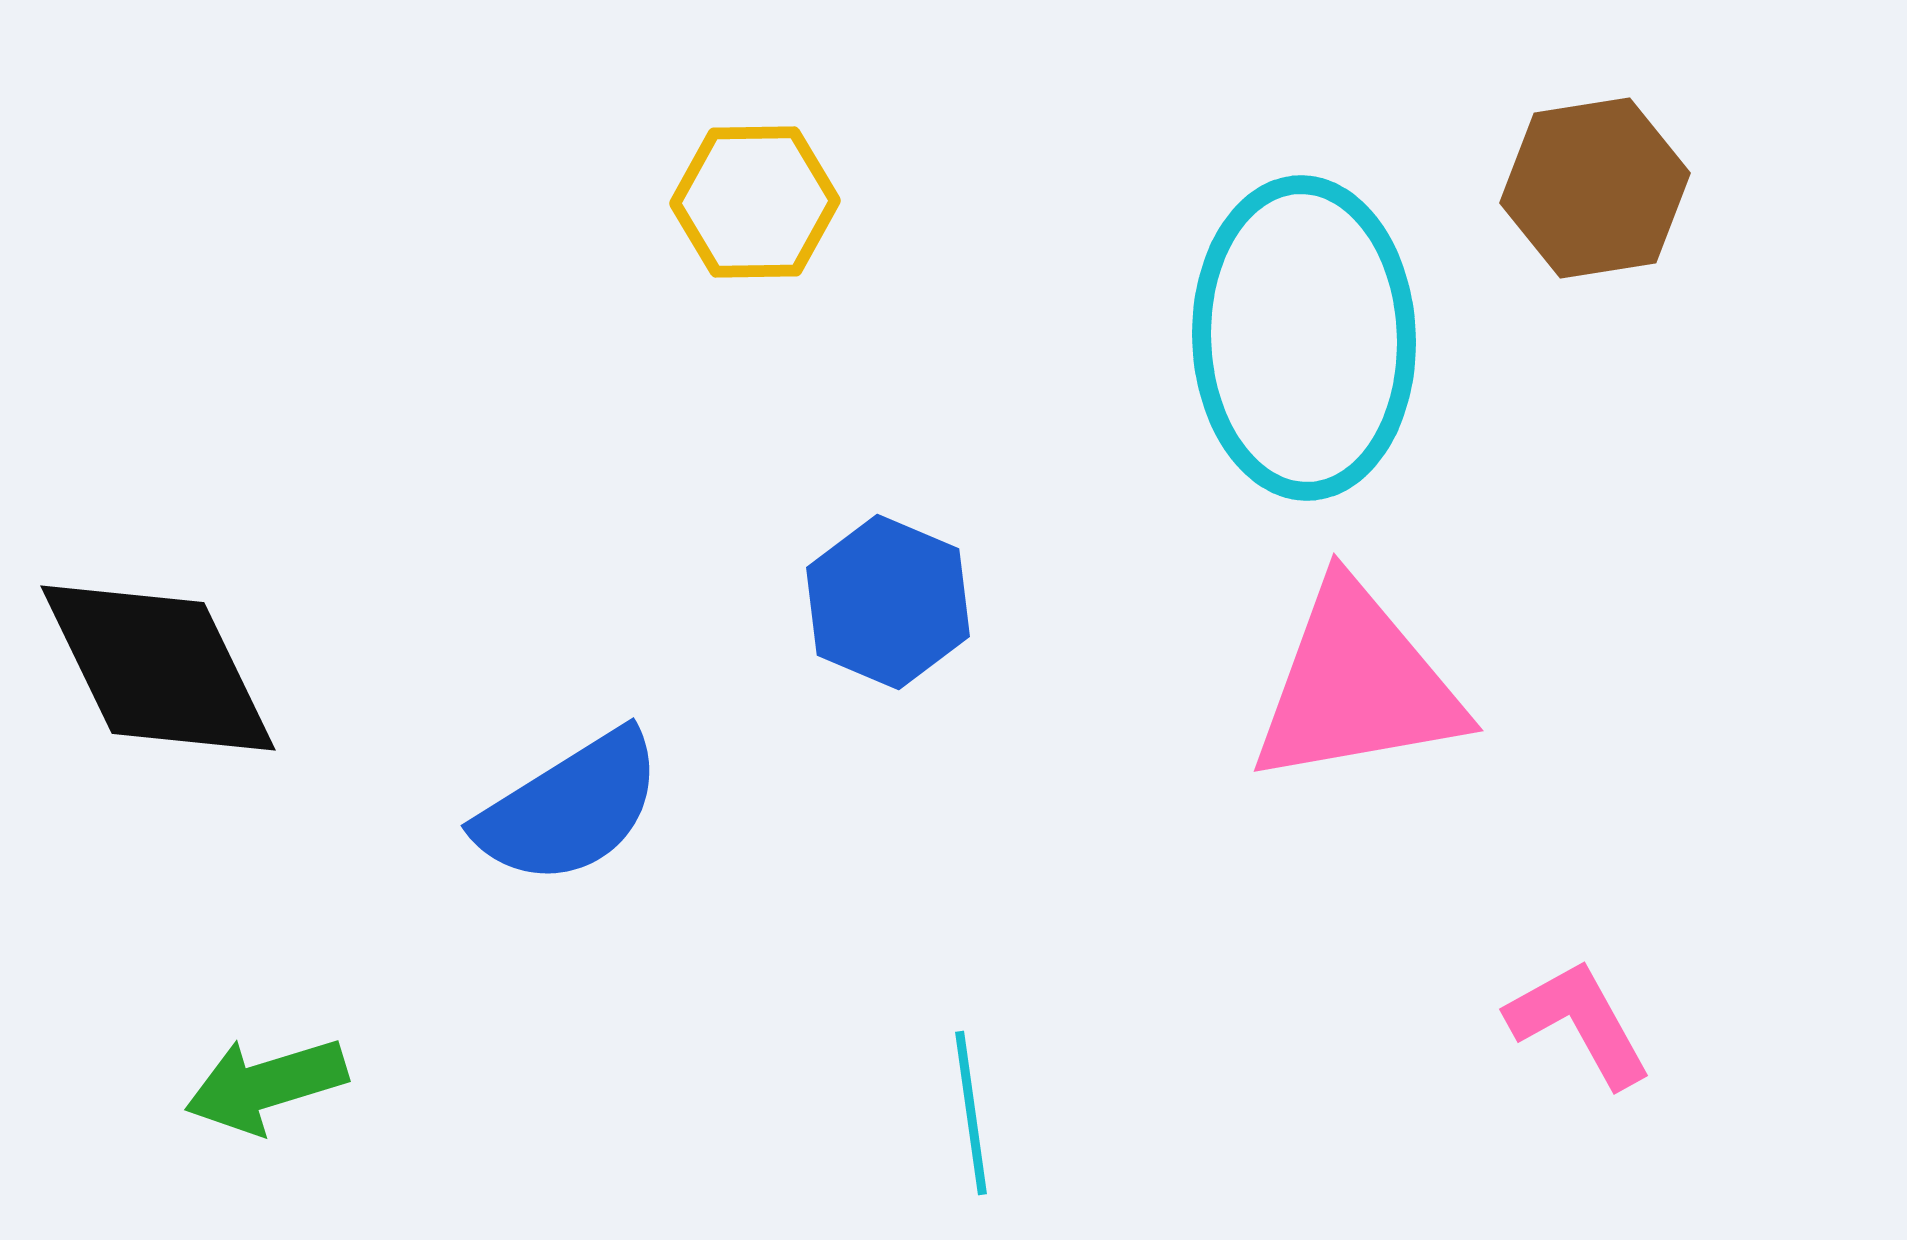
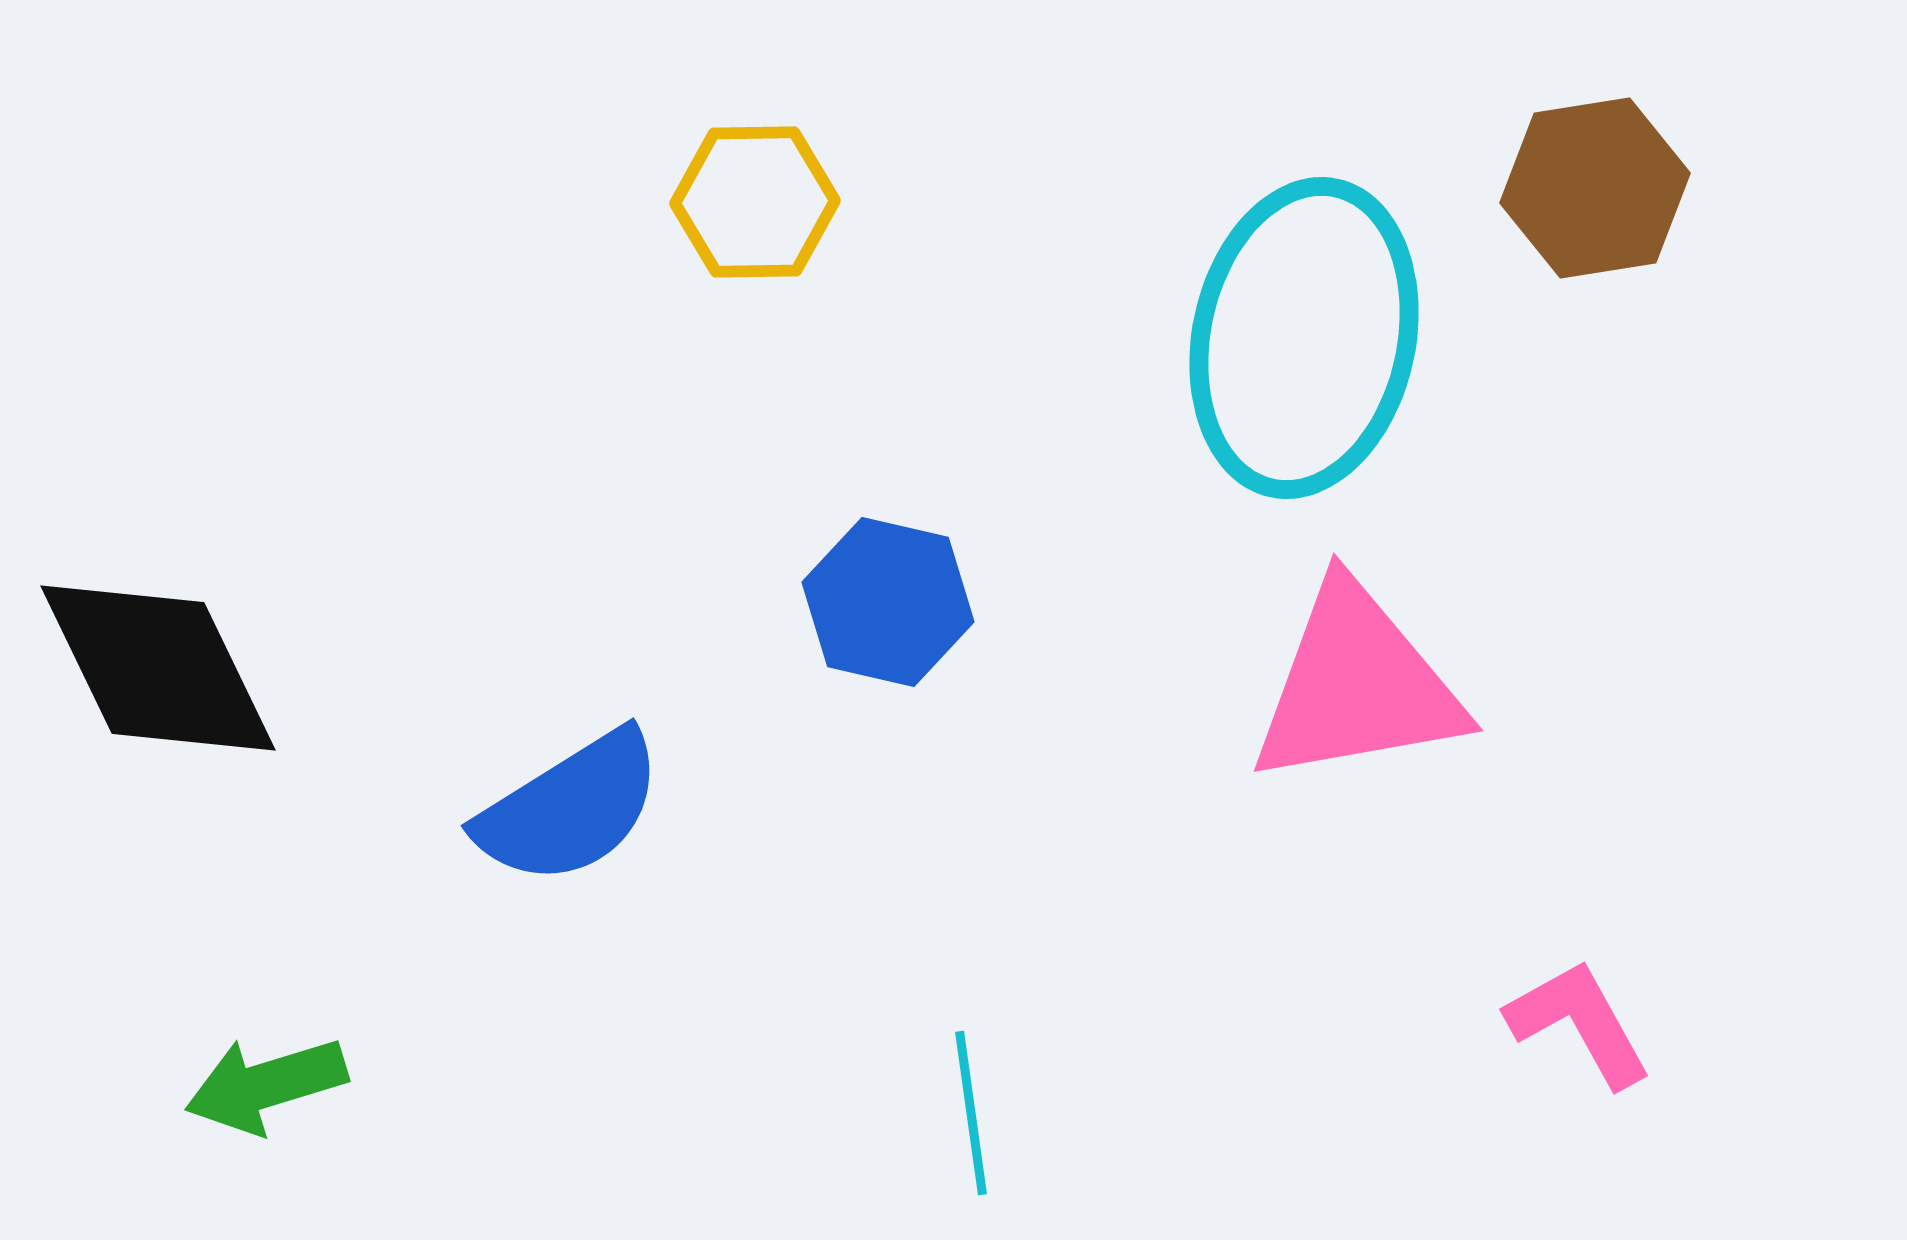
cyan ellipse: rotated 14 degrees clockwise
blue hexagon: rotated 10 degrees counterclockwise
